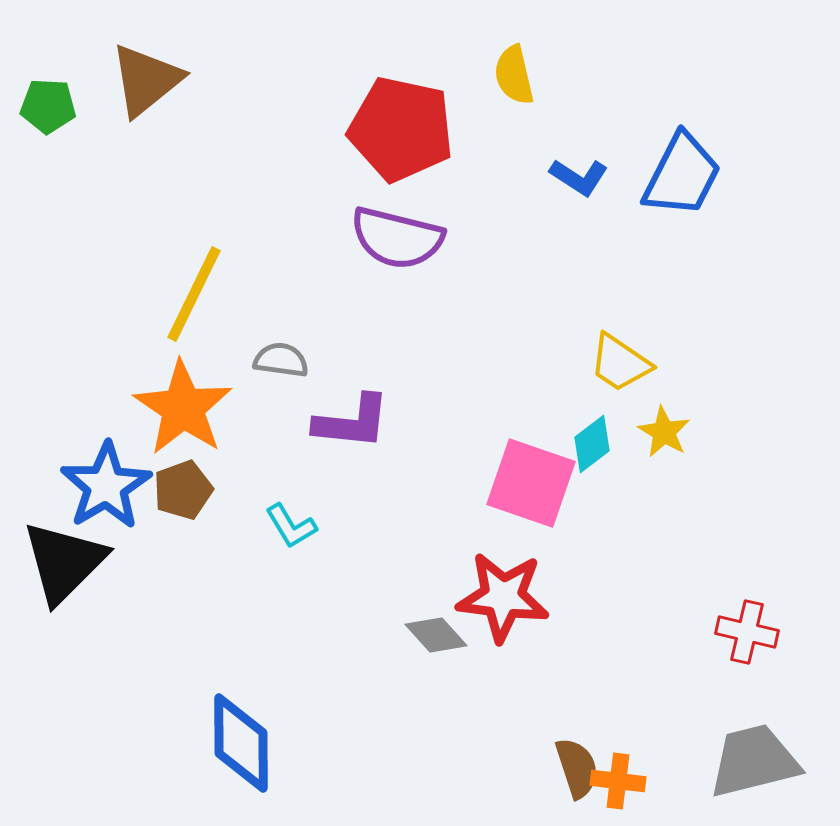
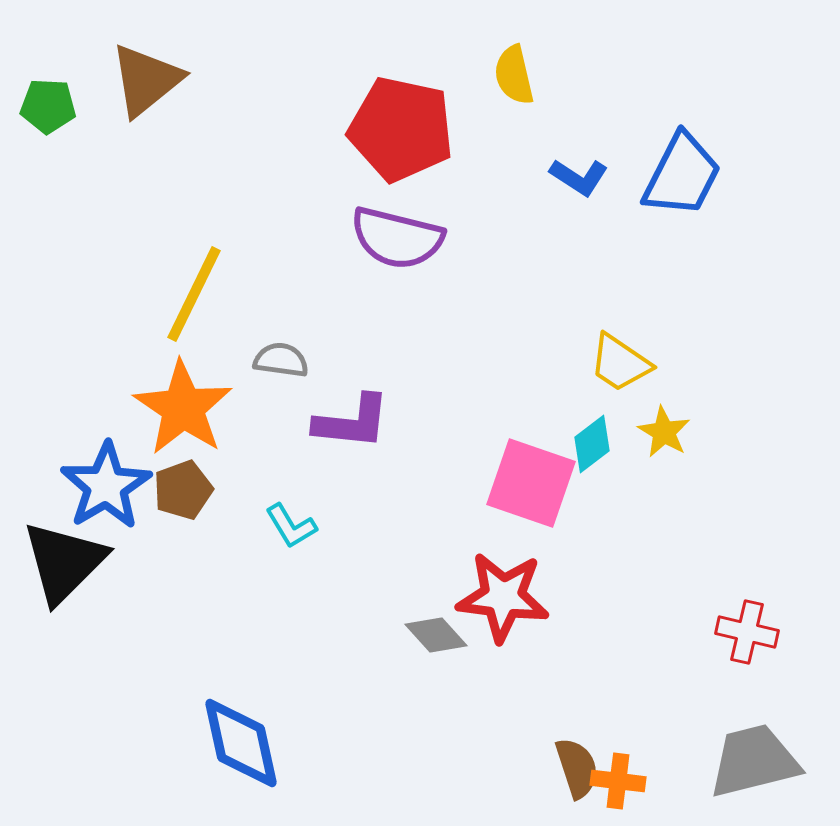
blue diamond: rotated 12 degrees counterclockwise
